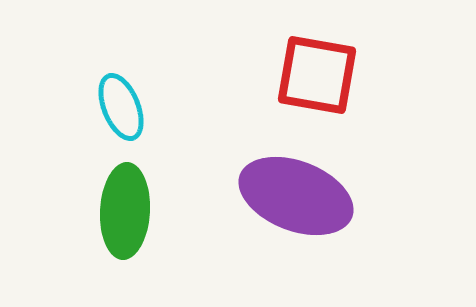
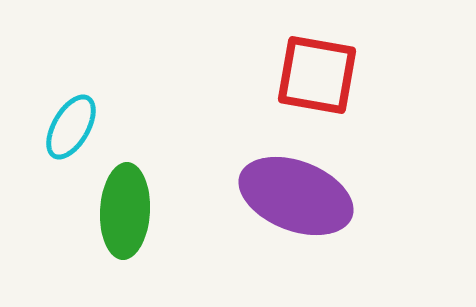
cyan ellipse: moved 50 px left, 20 px down; rotated 52 degrees clockwise
